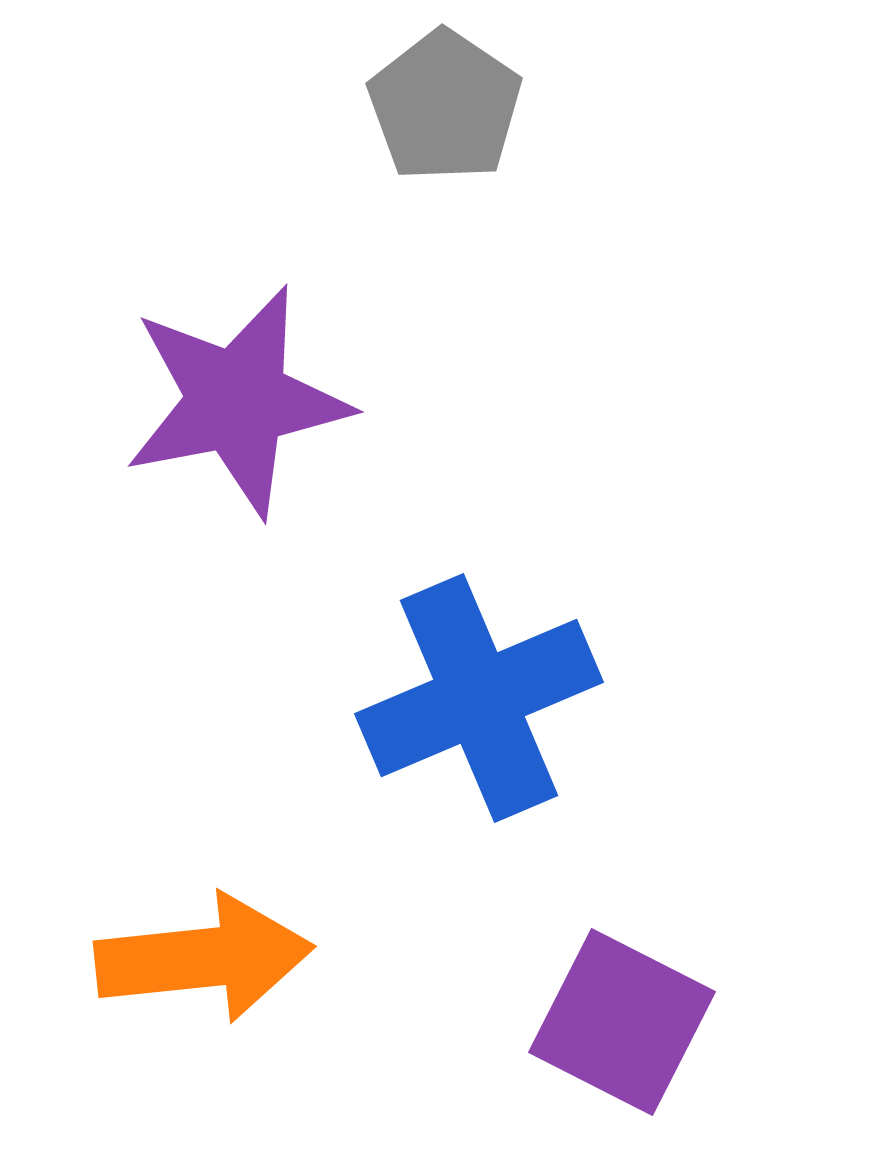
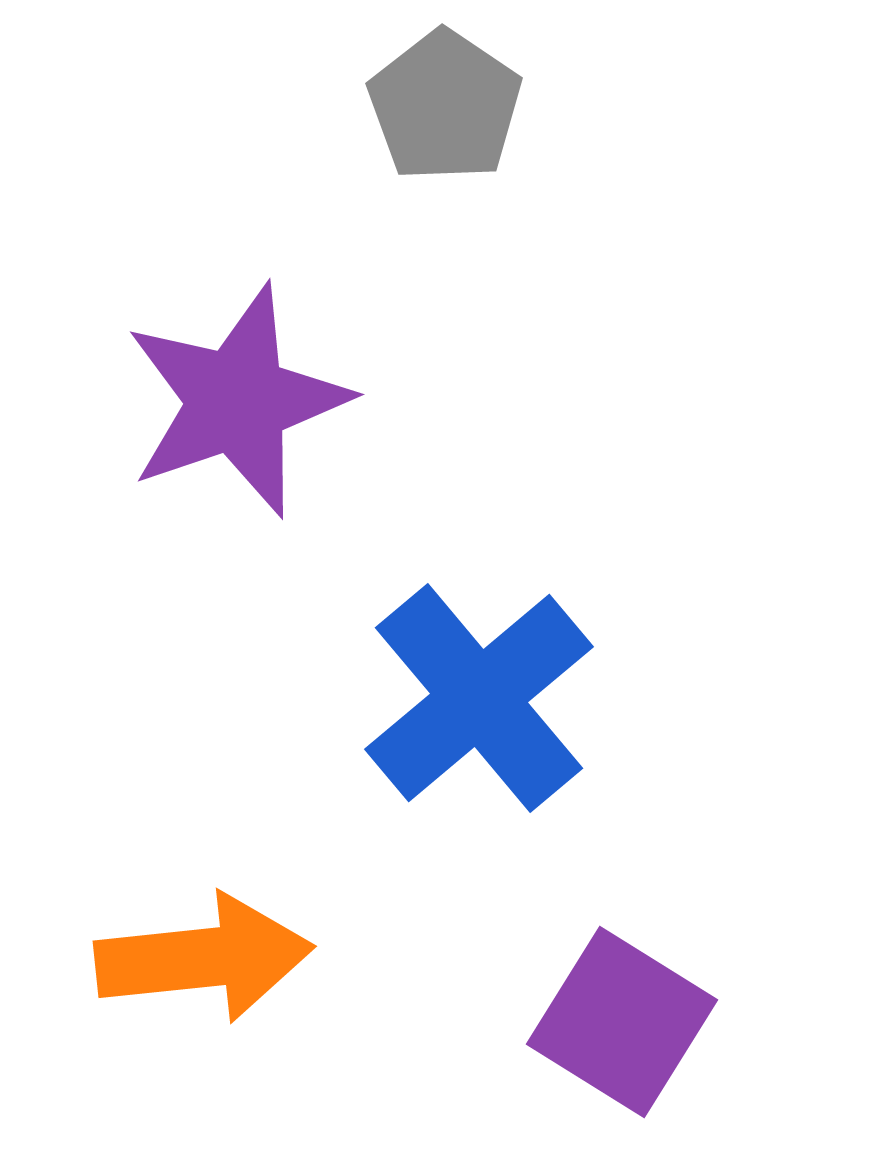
purple star: rotated 8 degrees counterclockwise
blue cross: rotated 17 degrees counterclockwise
purple square: rotated 5 degrees clockwise
